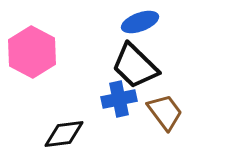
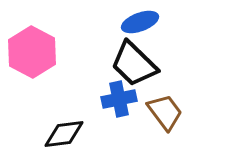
black trapezoid: moved 1 px left, 2 px up
